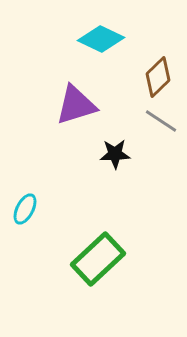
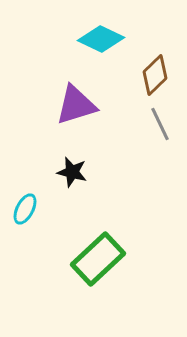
brown diamond: moved 3 px left, 2 px up
gray line: moved 1 px left, 3 px down; rotated 32 degrees clockwise
black star: moved 43 px left, 18 px down; rotated 16 degrees clockwise
